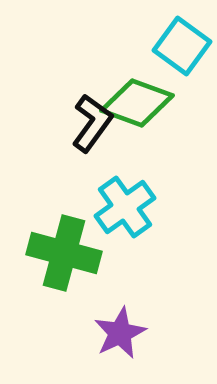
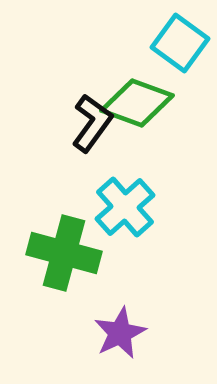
cyan square: moved 2 px left, 3 px up
cyan cross: rotated 6 degrees counterclockwise
